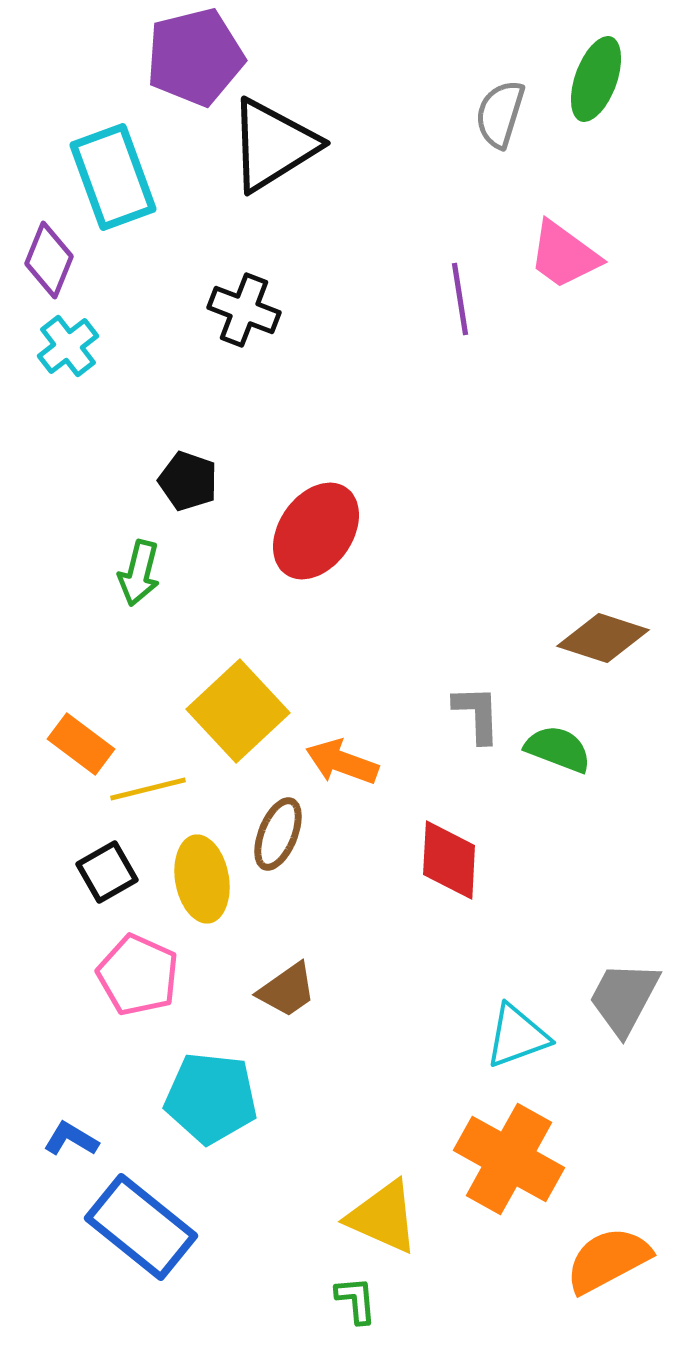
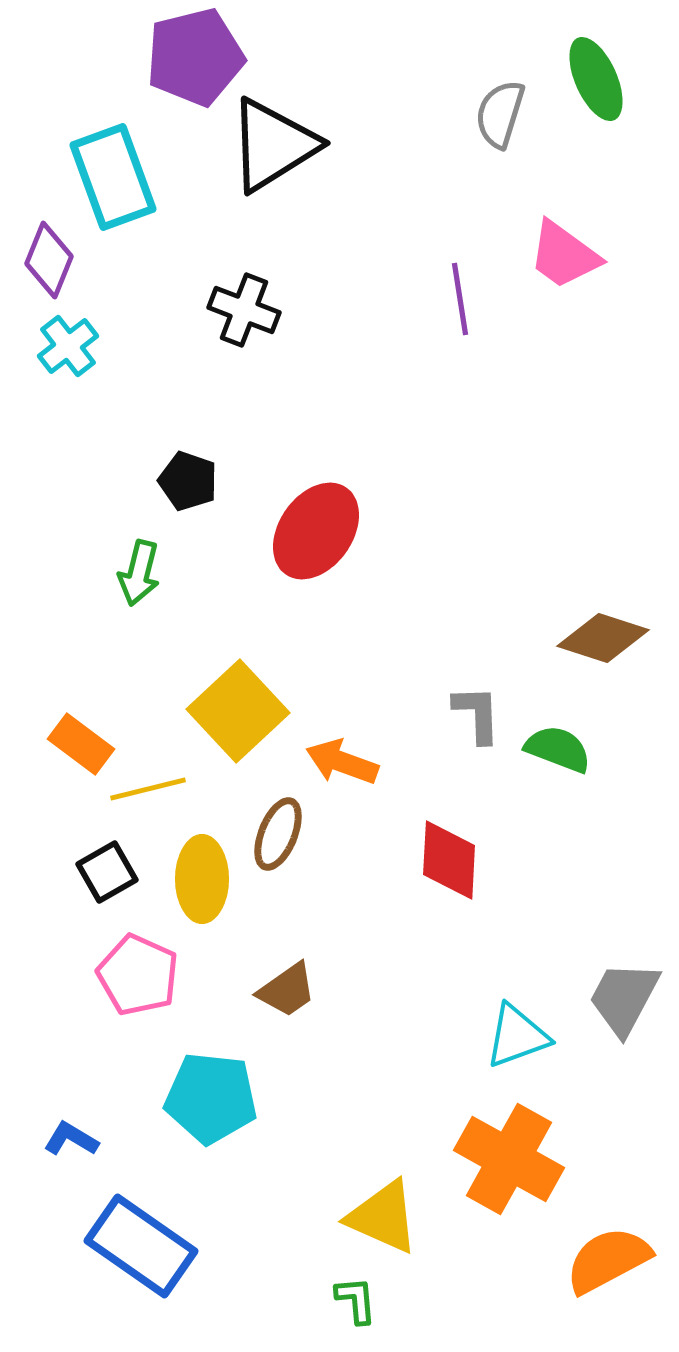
green ellipse: rotated 44 degrees counterclockwise
yellow ellipse: rotated 10 degrees clockwise
blue rectangle: moved 19 px down; rotated 4 degrees counterclockwise
